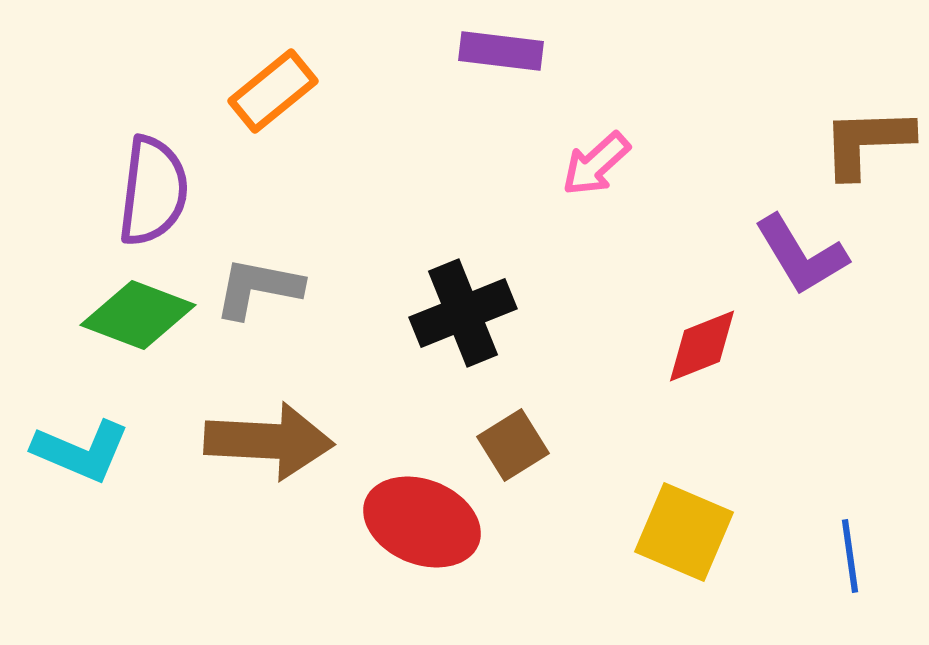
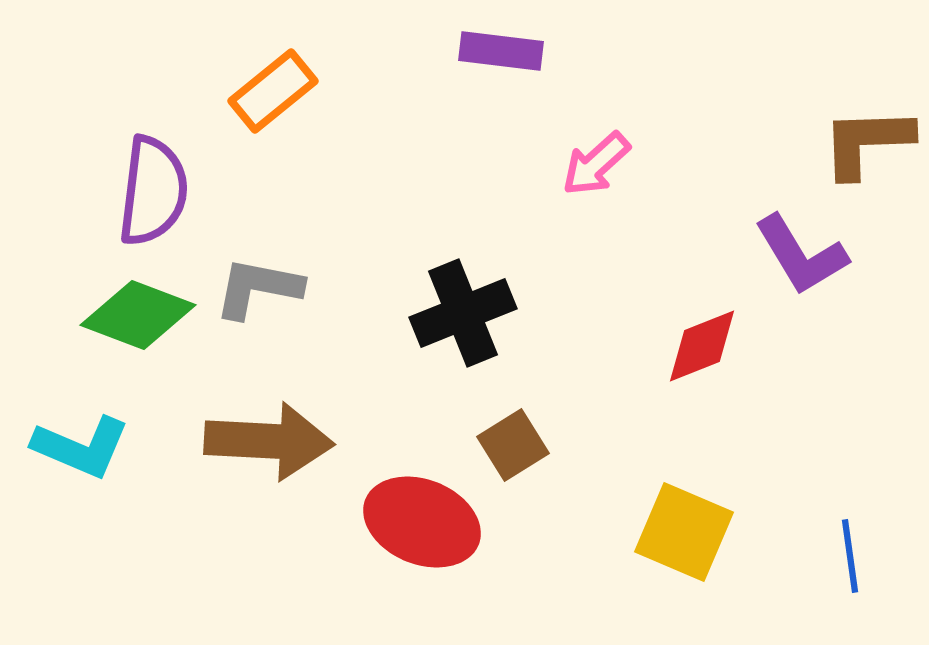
cyan L-shape: moved 4 px up
